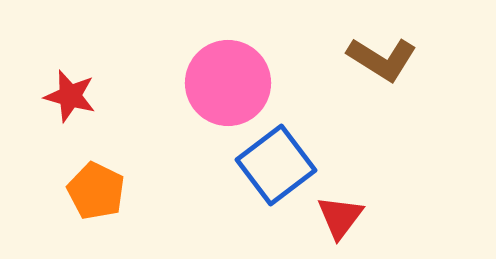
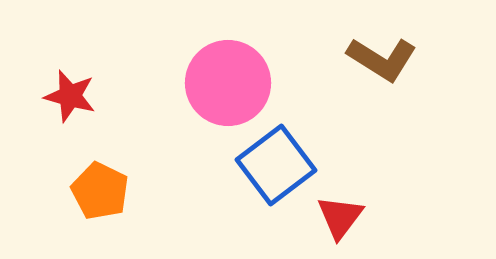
orange pentagon: moved 4 px right
